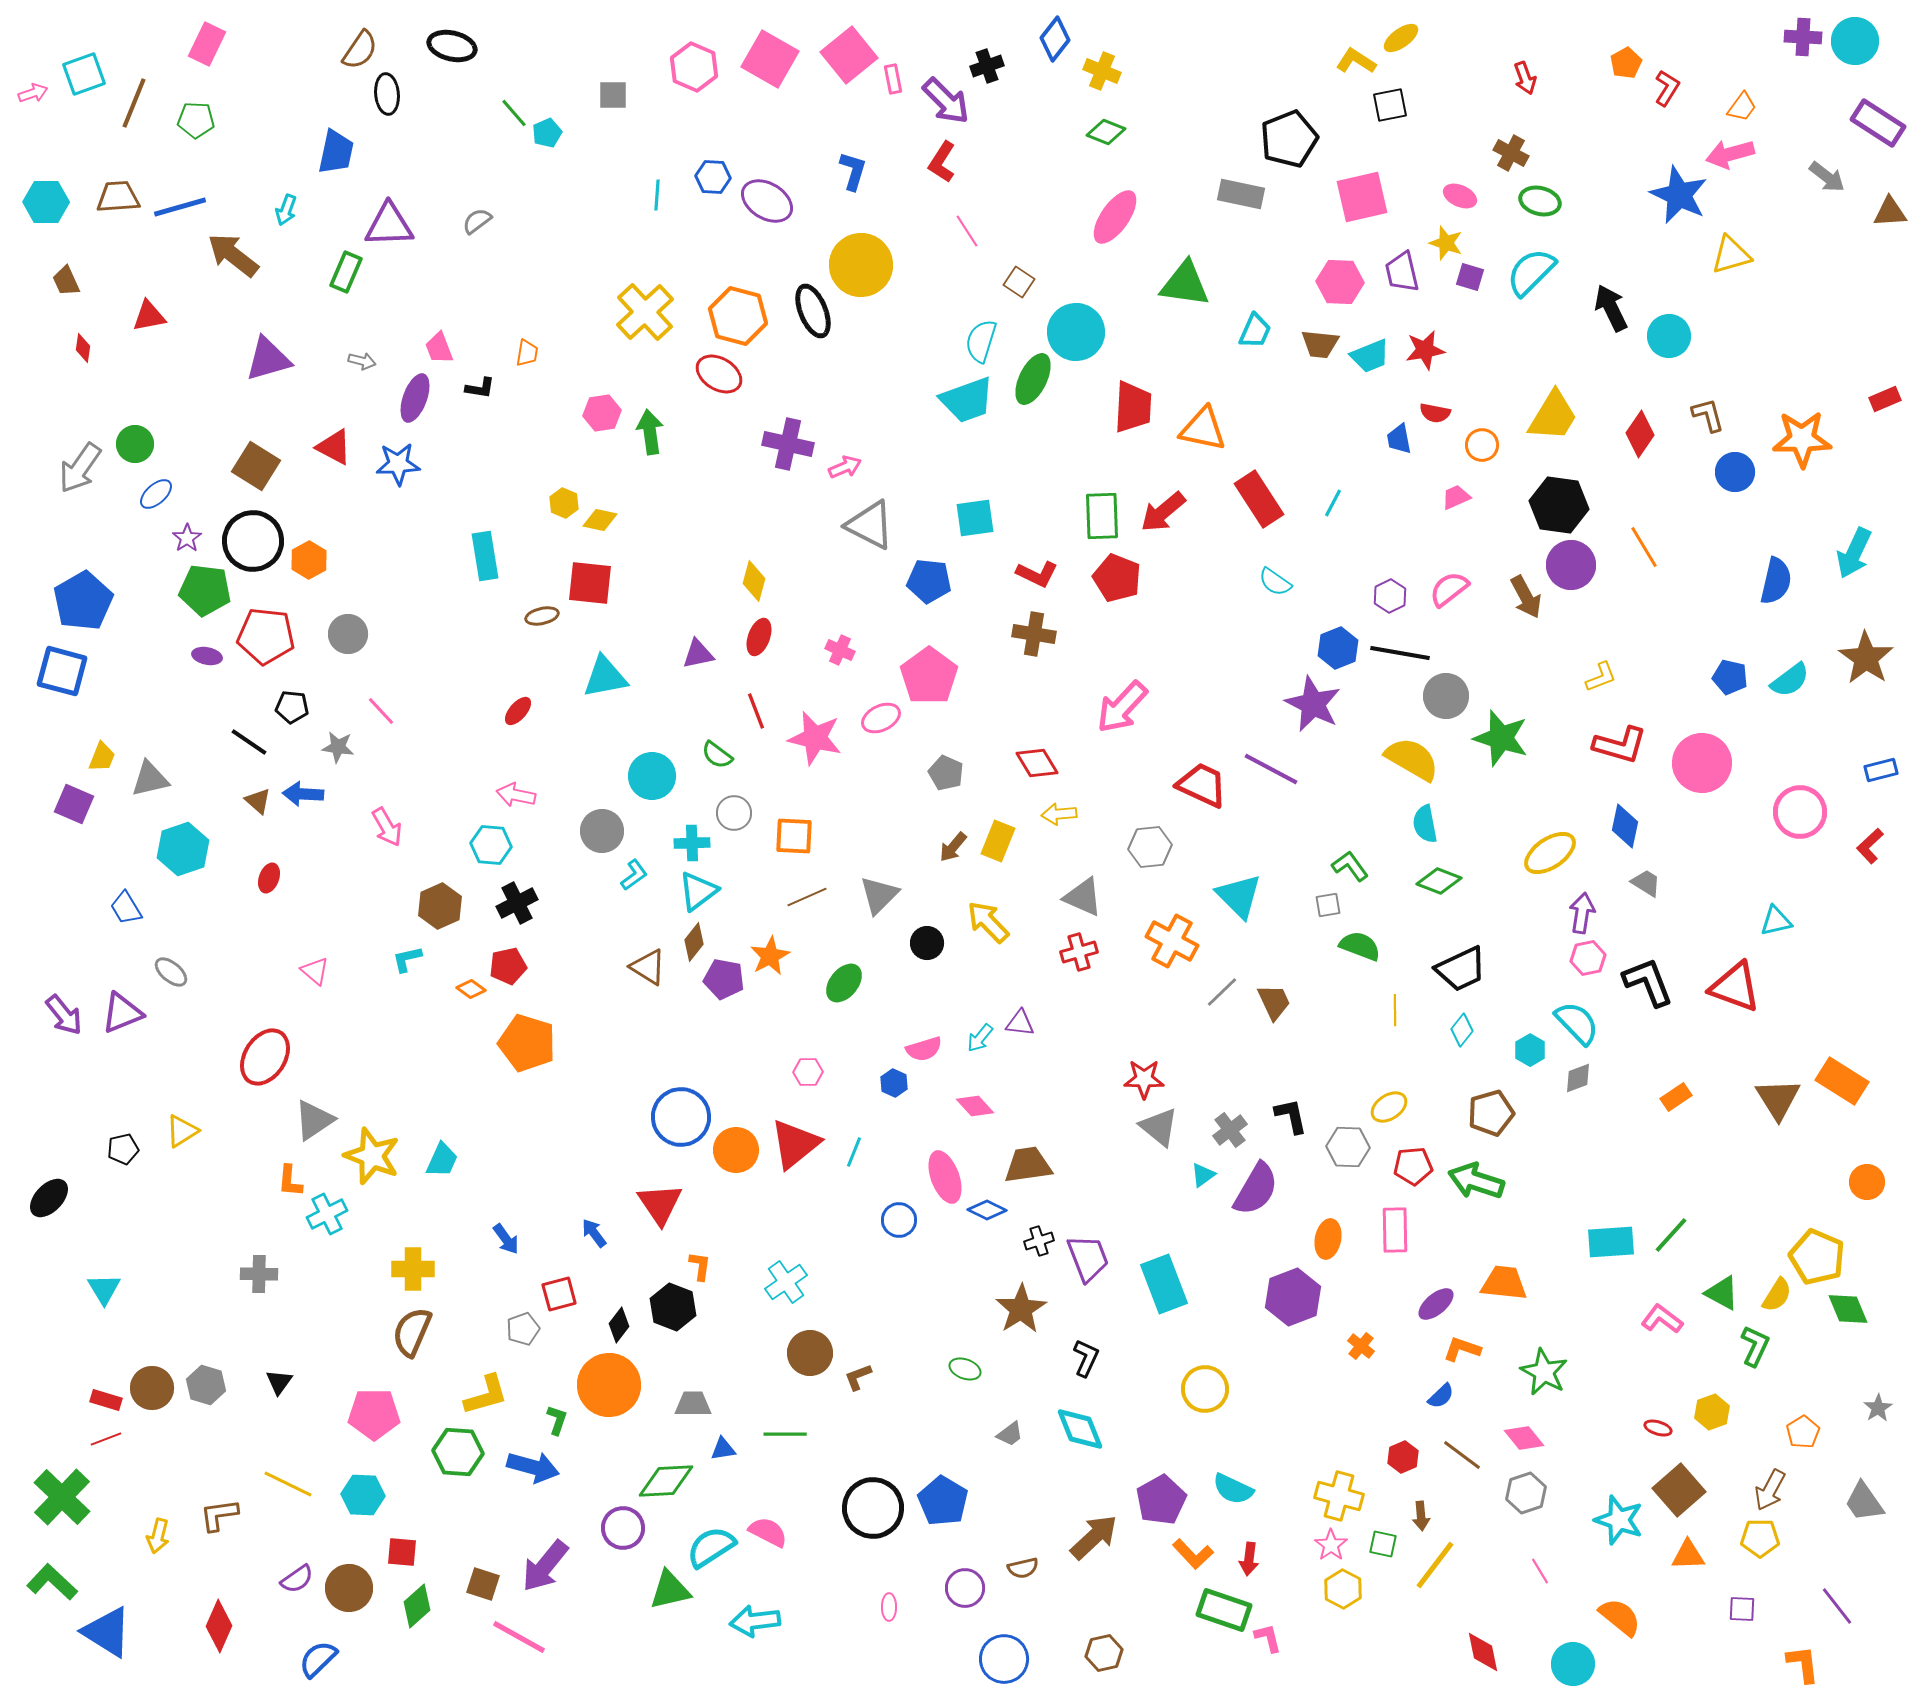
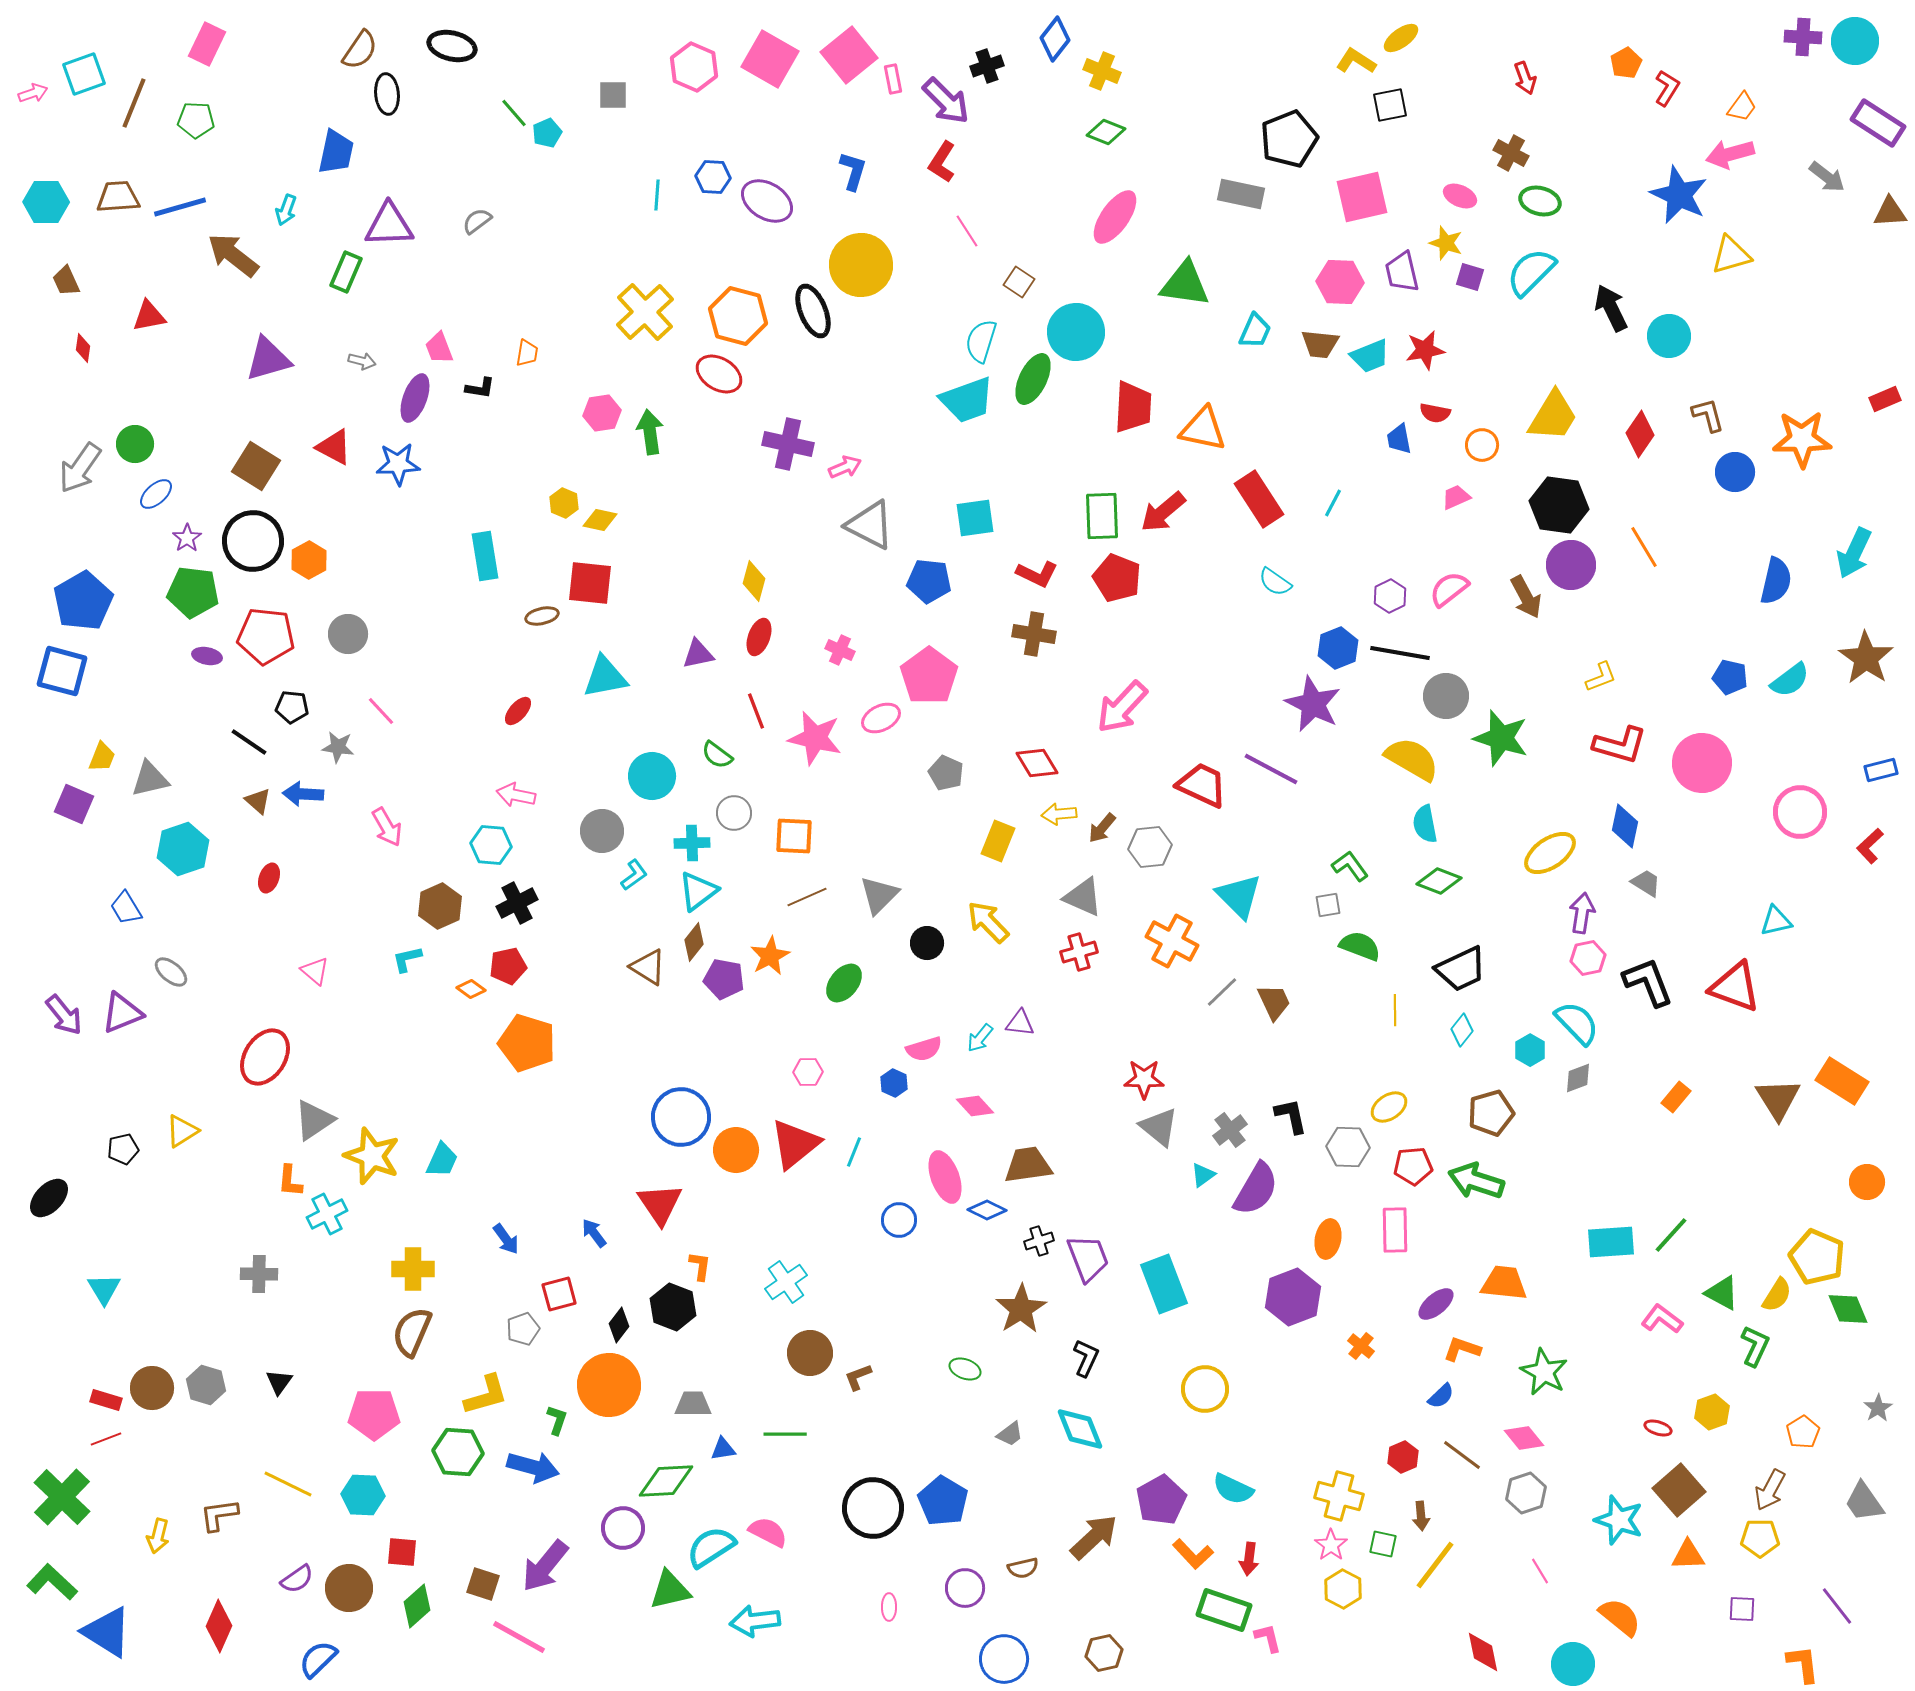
green pentagon at (205, 590): moved 12 px left, 2 px down
brown arrow at (953, 847): moved 149 px right, 19 px up
orange rectangle at (1676, 1097): rotated 16 degrees counterclockwise
